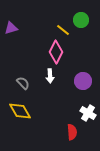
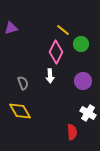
green circle: moved 24 px down
gray semicircle: rotated 24 degrees clockwise
